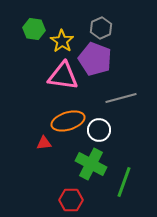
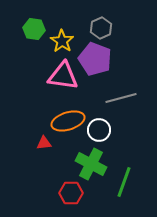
red hexagon: moved 7 px up
